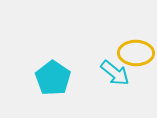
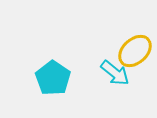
yellow ellipse: moved 1 px left, 2 px up; rotated 44 degrees counterclockwise
